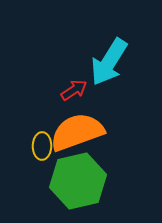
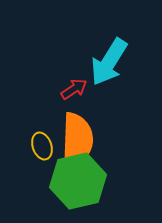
red arrow: moved 1 px up
orange semicircle: moved 8 px down; rotated 112 degrees clockwise
yellow ellipse: rotated 20 degrees counterclockwise
